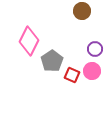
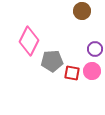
gray pentagon: rotated 30 degrees clockwise
red square: moved 2 px up; rotated 14 degrees counterclockwise
